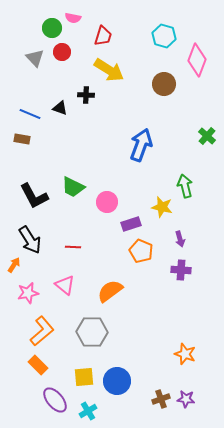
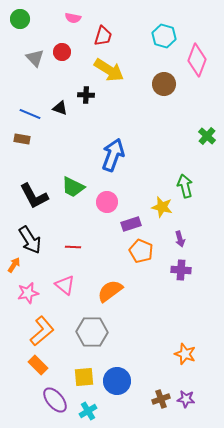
green circle: moved 32 px left, 9 px up
blue arrow: moved 28 px left, 10 px down
